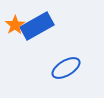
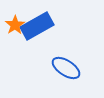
blue ellipse: rotated 64 degrees clockwise
